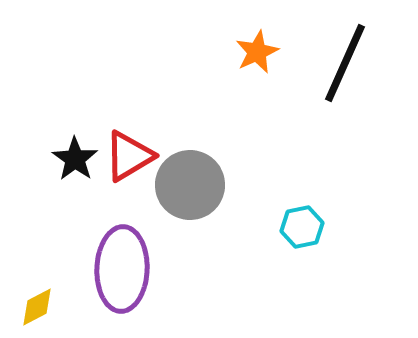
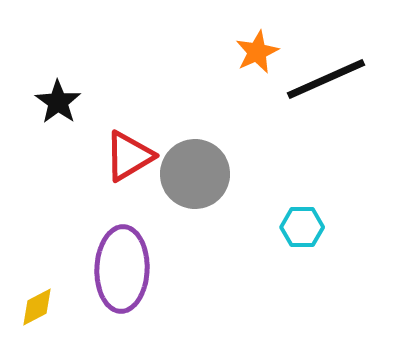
black line: moved 19 px left, 16 px down; rotated 42 degrees clockwise
black star: moved 17 px left, 57 px up
gray circle: moved 5 px right, 11 px up
cyan hexagon: rotated 12 degrees clockwise
